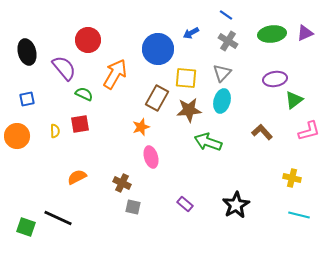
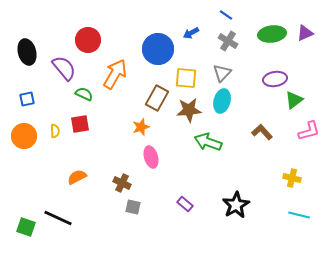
orange circle: moved 7 px right
